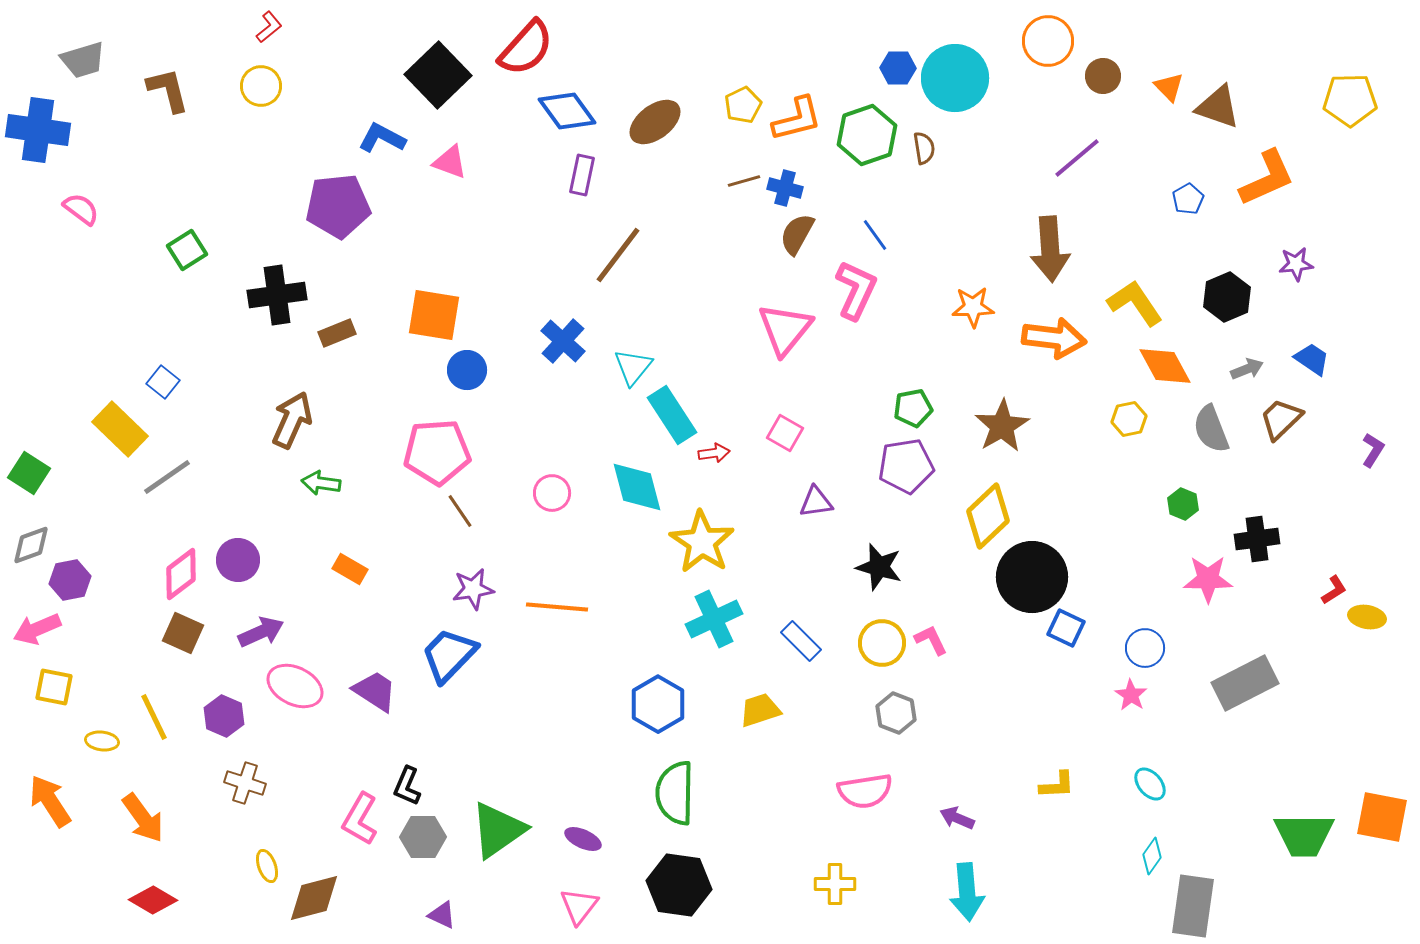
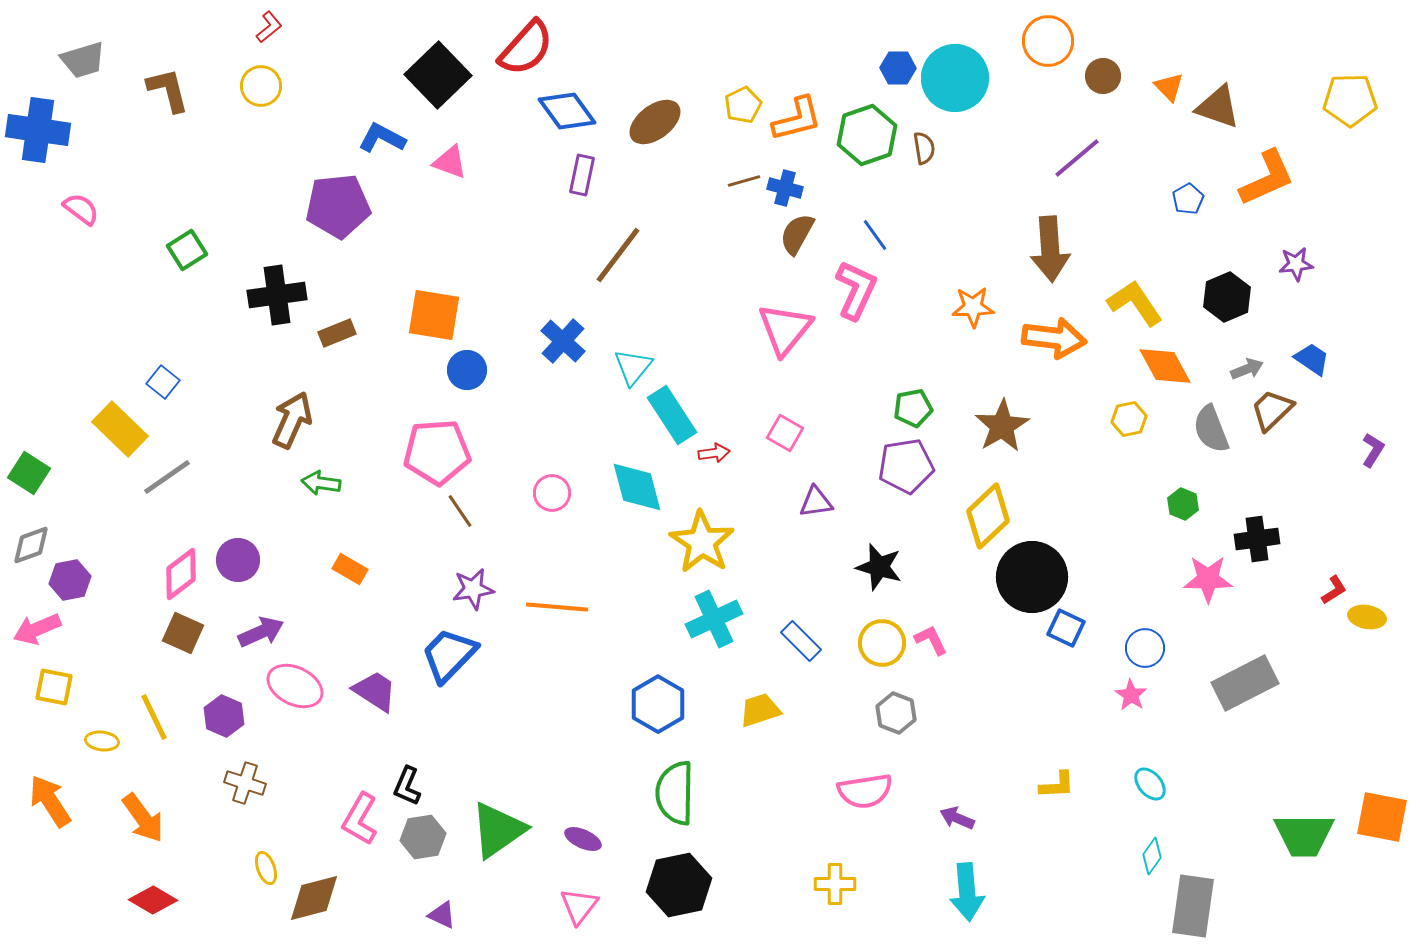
brown trapezoid at (1281, 419): moved 9 px left, 9 px up
gray hexagon at (423, 837): rotated 9 degrees counterclockwise
yellow ellipse at (267, 866): moved 1 px left, 2 px down
black hexagon at (679, 885): rotated 20 degrees counterclockwise
